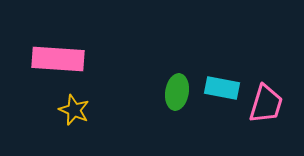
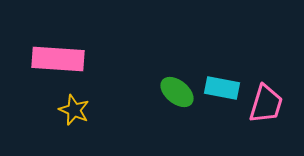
green ellipse: rotated 60 degrees counterclockwise
